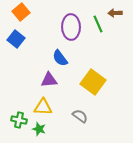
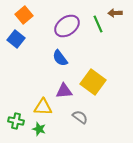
orange square: moved 3 px right, 3 px down
purple ellipse: moved 4 px left, 1 px up; rotated 55 degrees clockwise
purple triangle: moved 15 px right, 11 px down
gray semicircle: moved 1 px down
green cross: moved 3 px left, 1 px down
